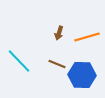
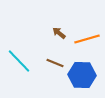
brown arrow: rotated 112 degrees clockwise
orange line: moved 2 px down
brown line: moved 2 px left, 1 px up
